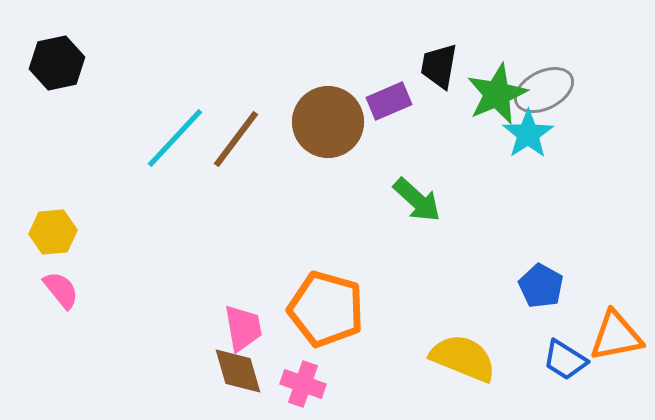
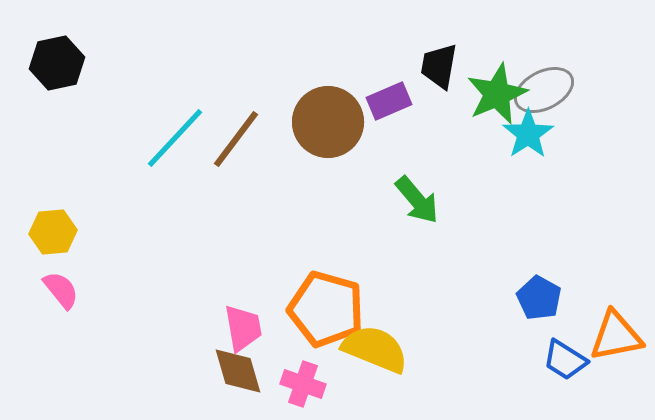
green arrow: rotated 8 degrees clockwise
blue pentagon: moved 2 px left, 12 px down
yellow semicircle: moved 88 px left, 9 px up
